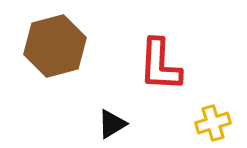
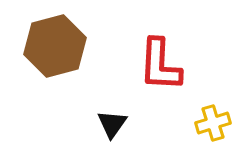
black triangle: rotated 24 degrees counterclockwise
